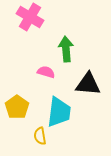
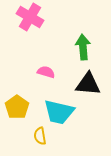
green arrow: moved 17 px right, 2 px up
cyan trapezoid: rotated 96 degrees clockwise
